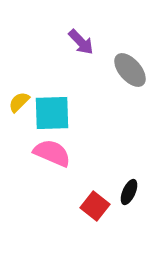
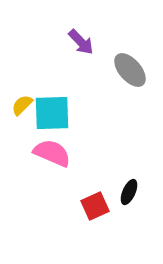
yellow semicircle: moved 3 px right, 3 px down
red square: rotated 28 degrees clockwise
